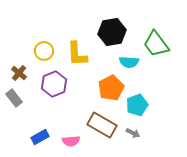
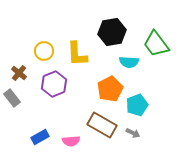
orange pentagon: moved 1 px left, 1 px down
gray rectangle: moved 2 px left
